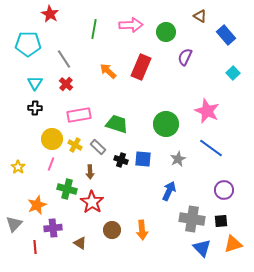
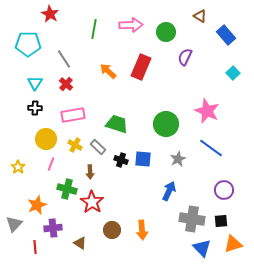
pink rectangle at (79, 115): moved 6 px left
yellow circle at (52, 139): moved 6 px left
